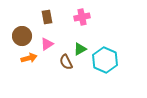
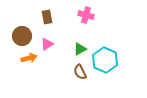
pink cross: moved 4 px right, 2 px up; rotated 28 degrees clockwise
brown semicircle: moved 14 px right, 10 px down
